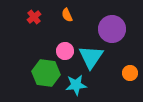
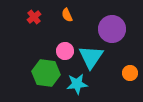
cyan star: moved 1 px right, 1 px up
